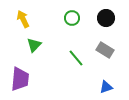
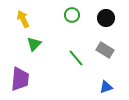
green circle: moved 3 px up
green triangle: moved 1 px up
